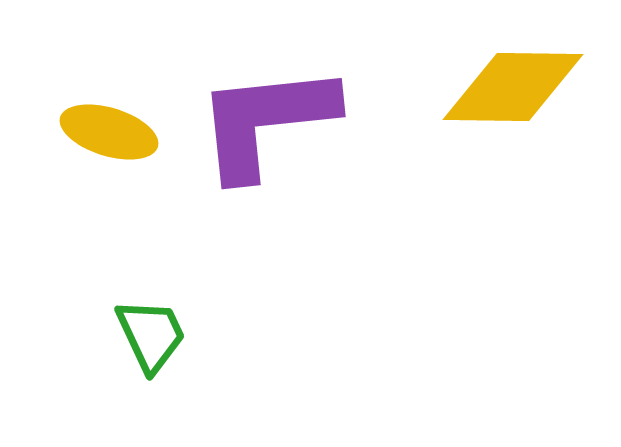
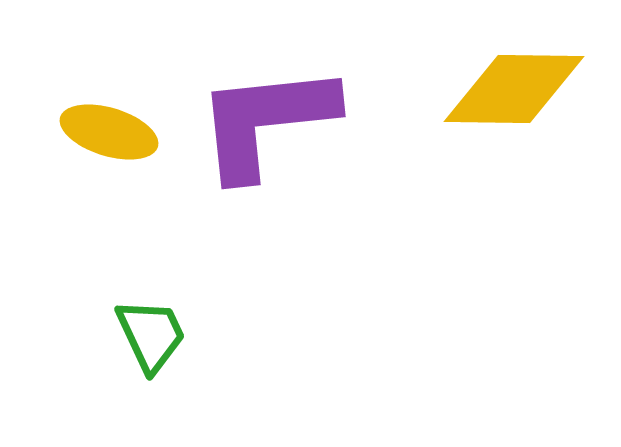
yellow diamond: moved 1 px right, 2 px down
